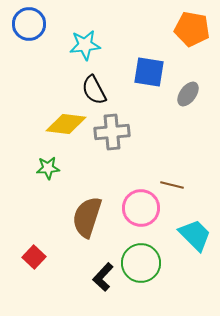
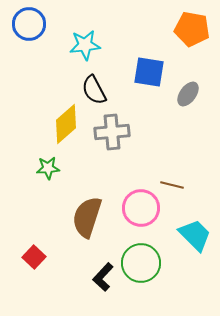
yellow diamond: rotated 48 degrees counterclockwise
